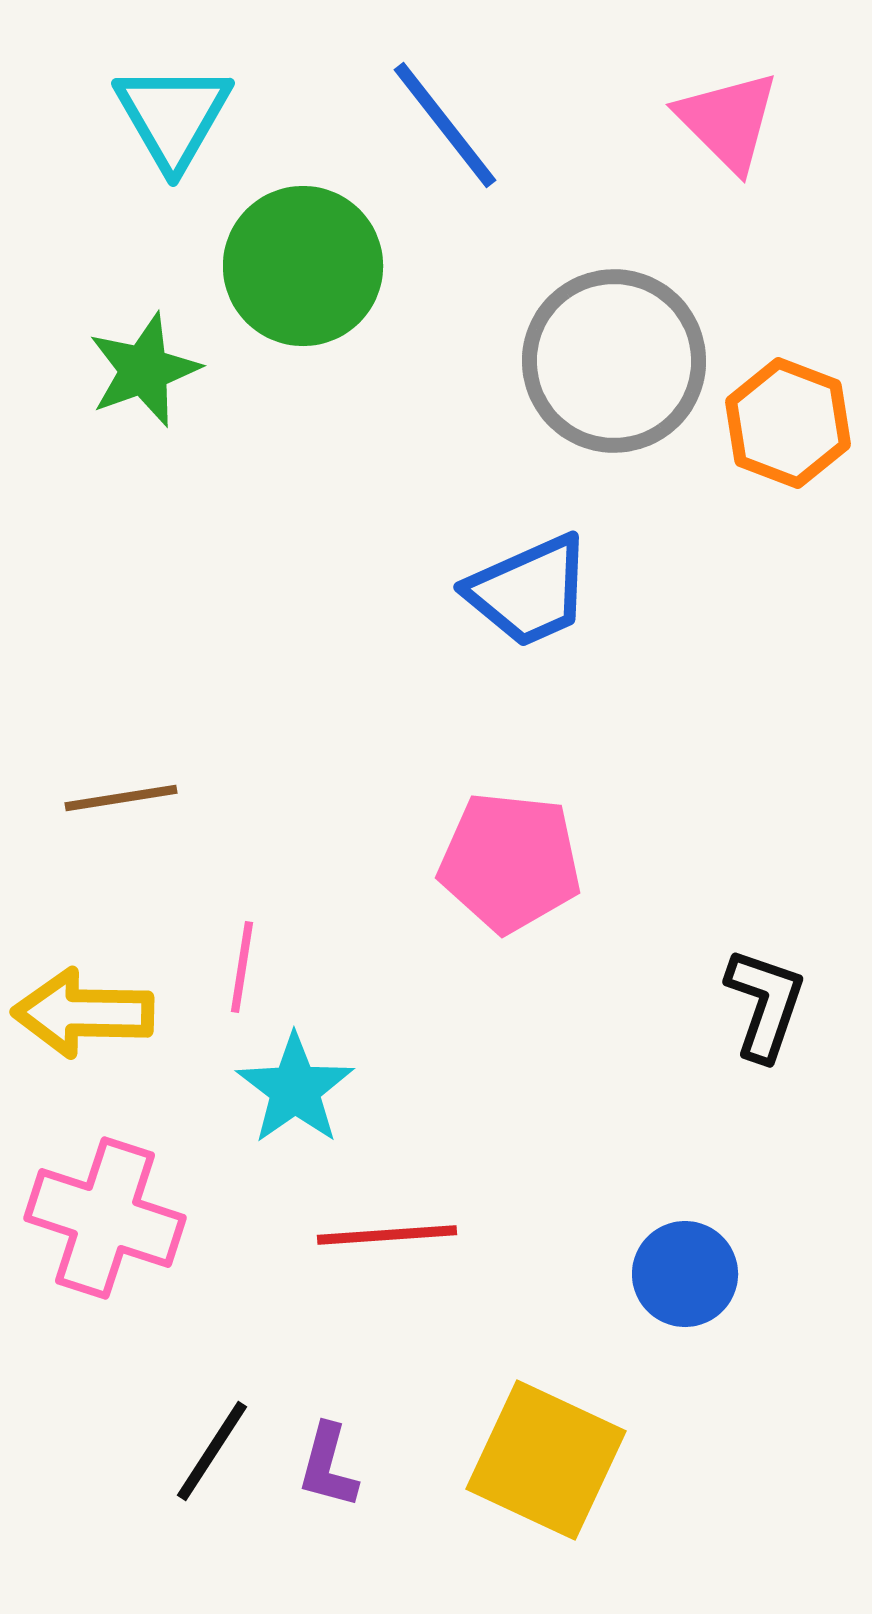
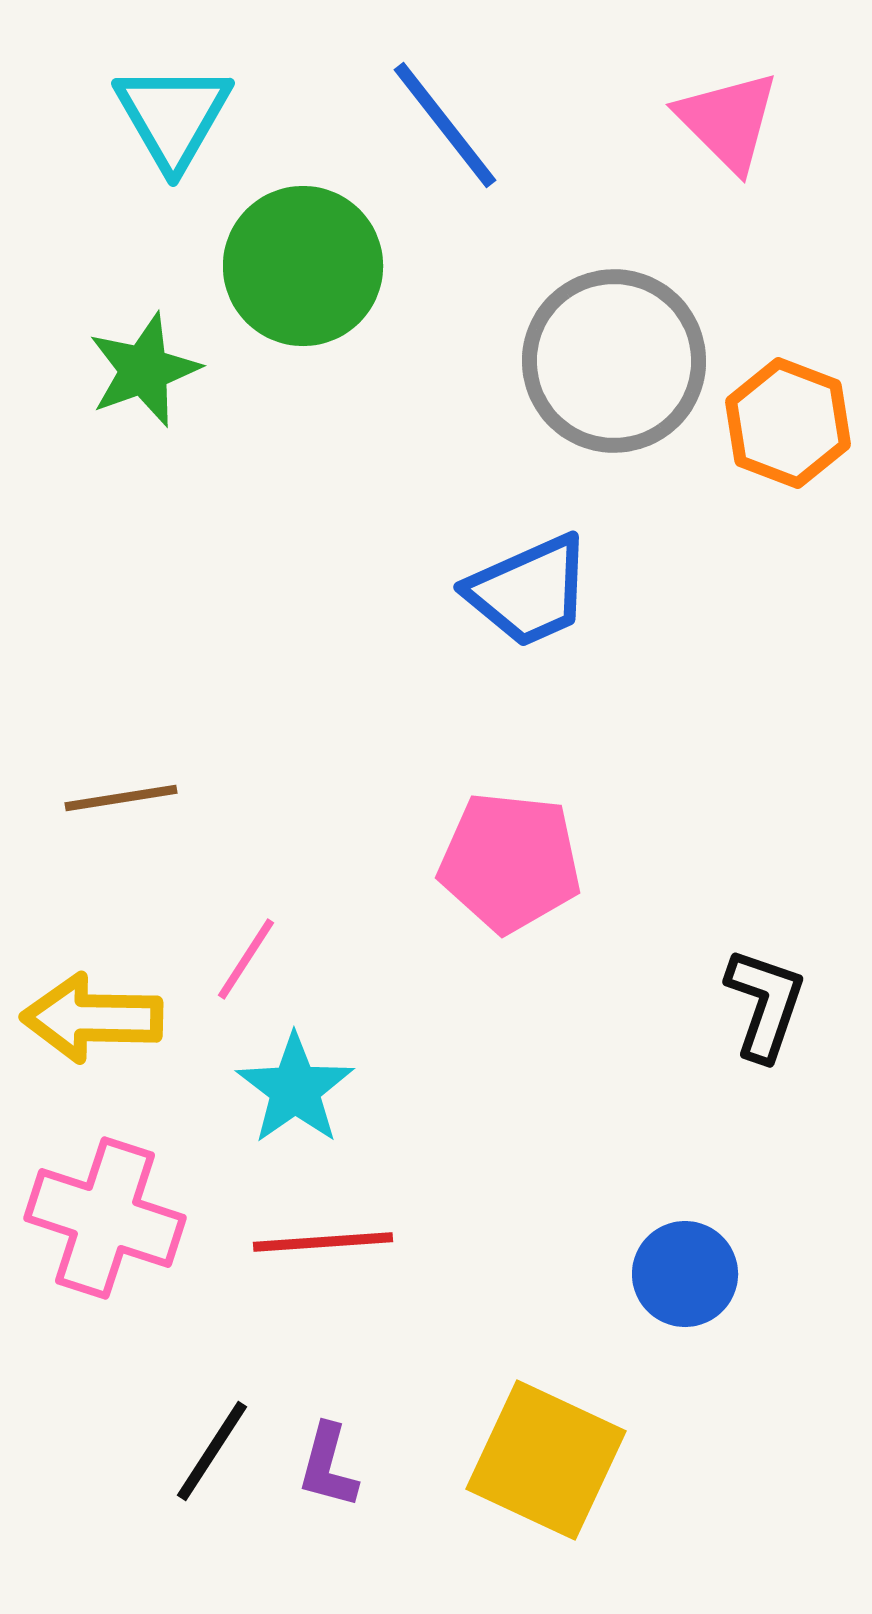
pink line: moved 4 px right, 8 px up; rotated 24 degrees clockwise
yellow arrow: moved 9 px right, 5 px down
red line: moved 64 px left, 7 px down
